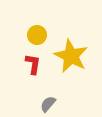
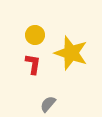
yellow circle: moved 2 px left
yellow star: moved 3 px up; rotated 8 degrees counterclockwise
